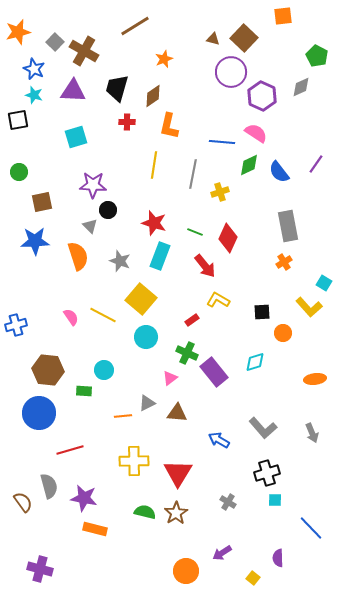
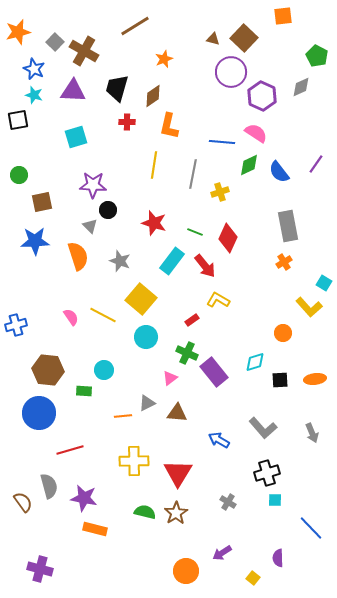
green circle at (19, 172): moved 3 px down
cyan rectangle at (160, 256): moved 12 px right, 5 px down; rotated 16 degrees clockwise
black square at (262, 312): moved 18 px right, 68 px down
